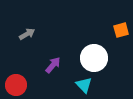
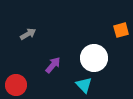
gray arrow: moved 1 px right
